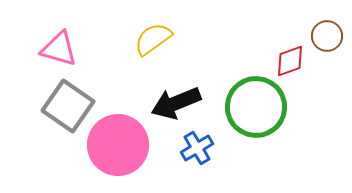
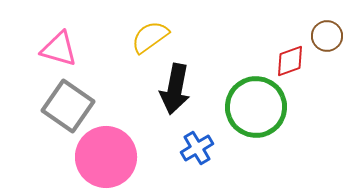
yellow semicircle: moved 3 px left, 2 px up
black arrow: moved 1 px left, 14 px up; rotated 57 degrees counterclockwise
pink circle: moved 12 px left, 12 px down
